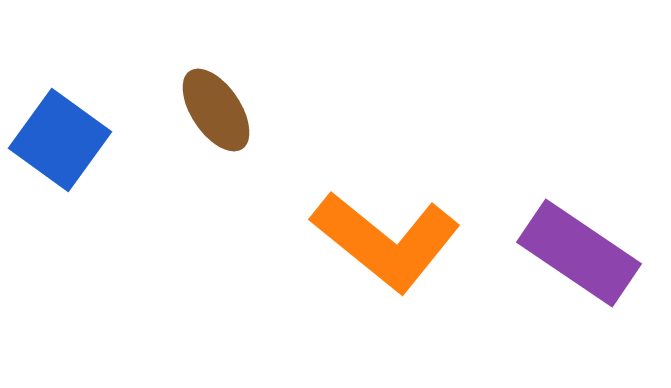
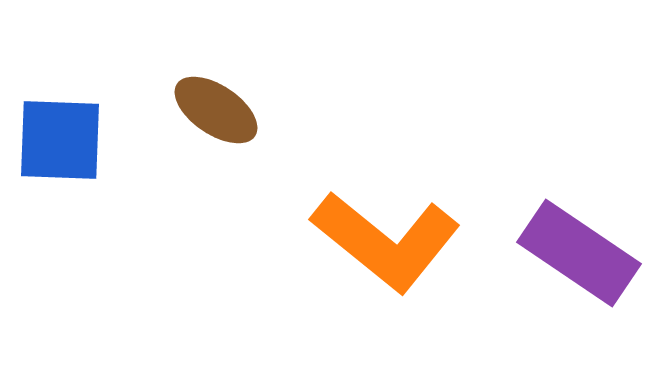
brown ellipse: rotated 22 degrees counterclockwise
blue square: rotated 34 degrees counterclockwise
